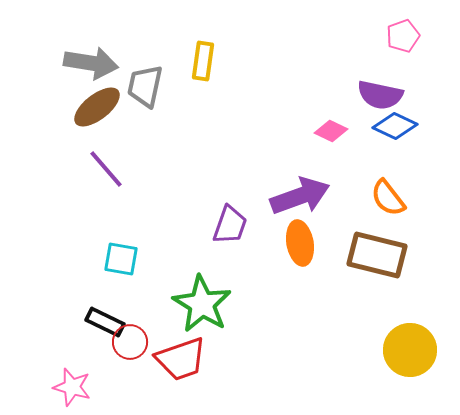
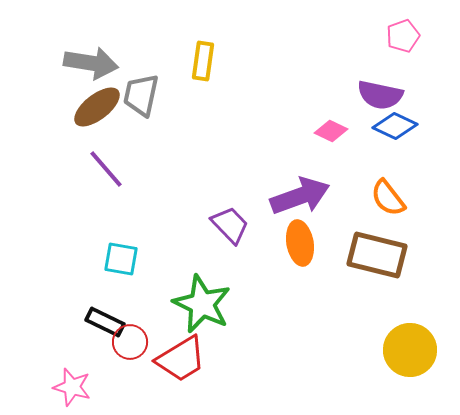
gray trapezoid: moved 4 px left, 9 px down
purple trapezoid: rotated 63 degrees counterclockwise
green star: rotated 6 degrees counterclockwise
red trapezoid: rotated 12 degrees counterclockwise
